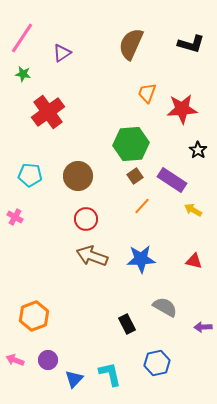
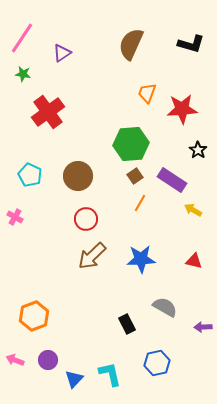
cyan pentagon: rotated 20 degrees clockwise
orange line: moved 2 px left, 3 px up; rotated 12 degrees counterclockwise
brown arrow: rotated 64 degrees counterclockwise
